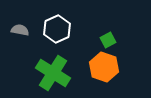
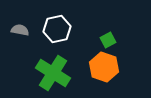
white hexagon: rotated 12 degrees clockwise
